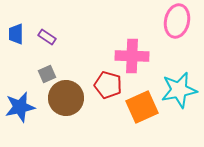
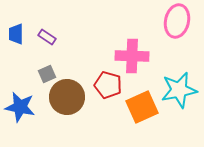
brown circle: moved 1 px right, 1 px up
blue star: rotated 24 degrees clockwise
